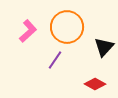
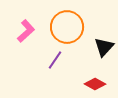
pink L-shape: moved 2 px left
